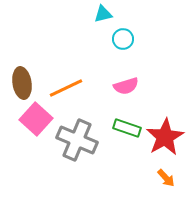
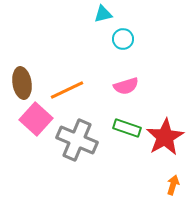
orange line: moved 1 px right, 2 px down
orange arrow: moved 7 px right, 7 px down; rotated 120 degrees counterclockwise
